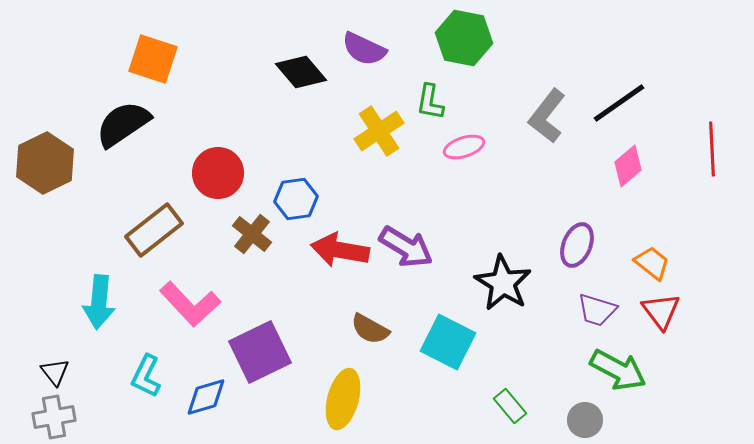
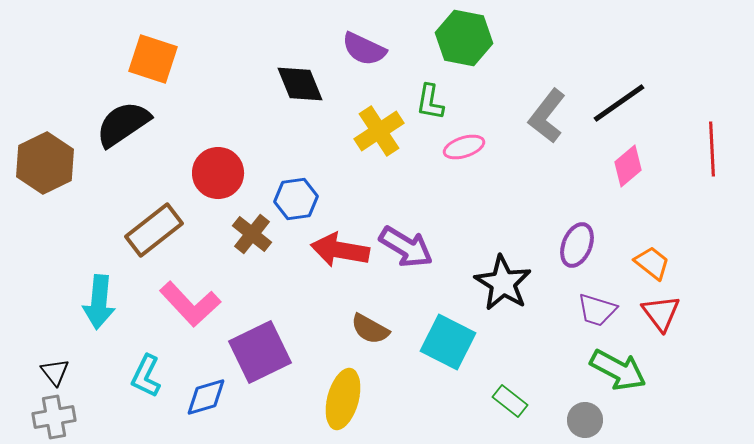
black diamond: moved 1 px left, 12 px down; rotated 18 degrees clockwise
red triangle: moved 2 px down
green rectangle: moved 5 px up; rotated 12 degrees counterclockwise
